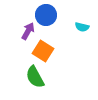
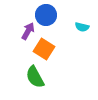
orange square: moved 1 px right, 2 px up
